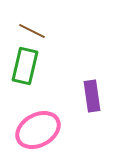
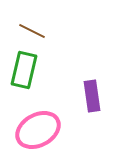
green rectangle: moved 1 px left, 4 px down
